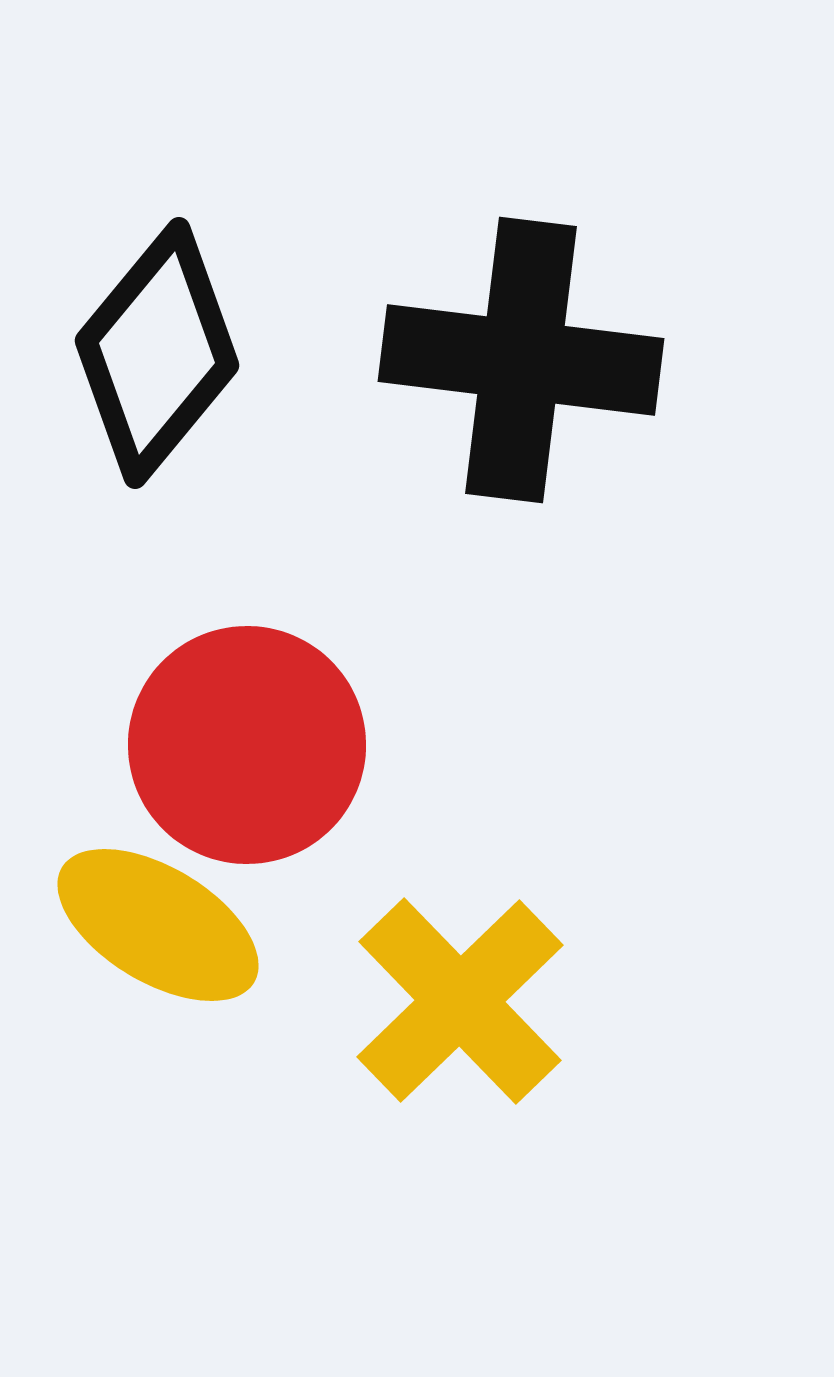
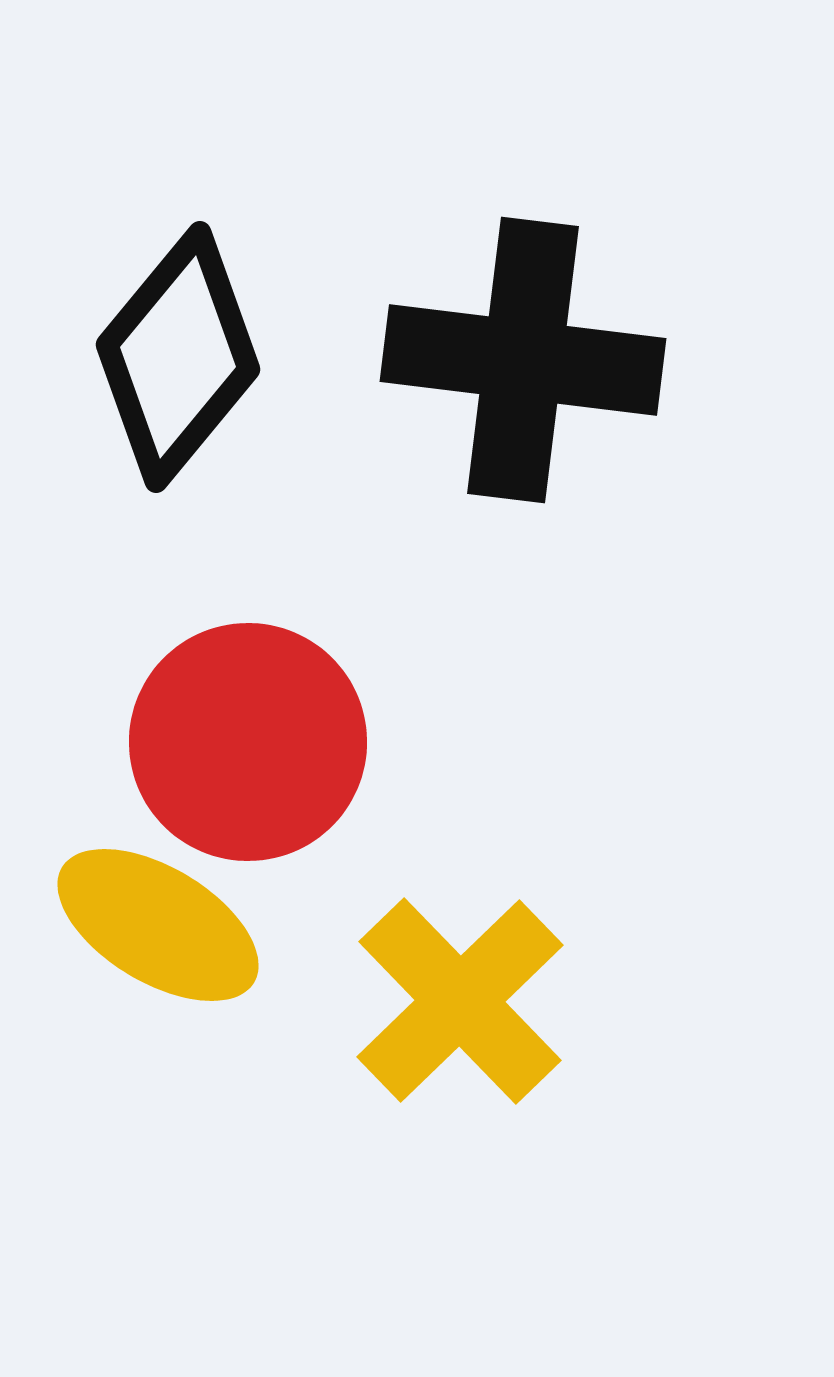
black diamond: moved 21 px right, 4 px down
black cross: moved 2 px right
red circle: moved 1 px right, 3 px up
